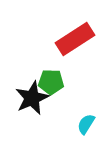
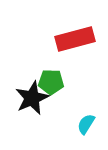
red rectangle: rotated 18 degrees clockwise
